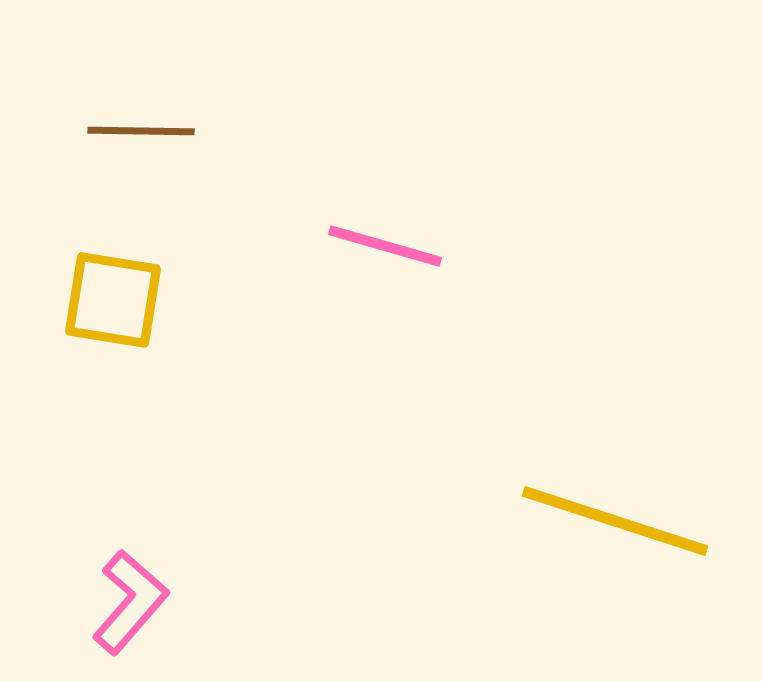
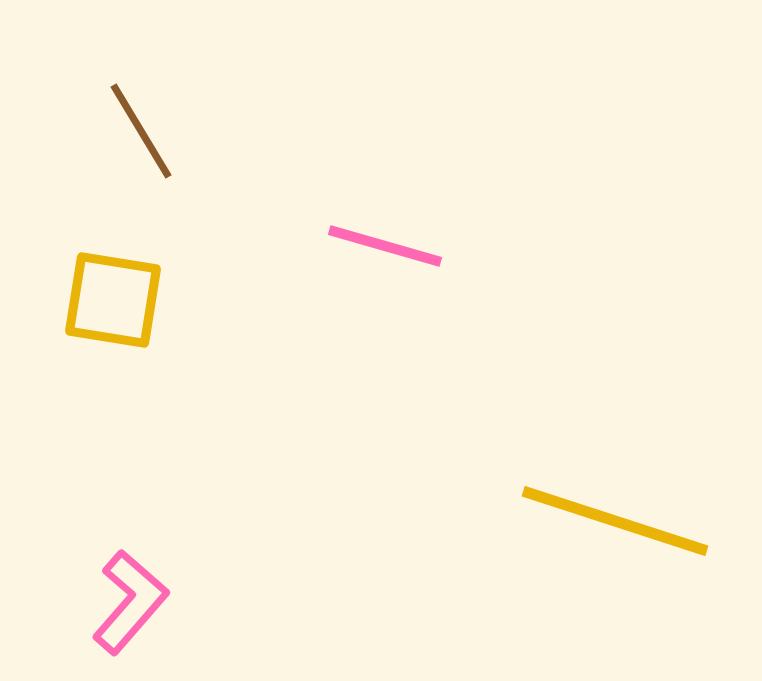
brown line: rotated 58 degrees clockwise
